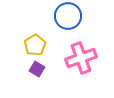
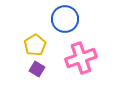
blue circle: moved 3 px left, 3 px down
